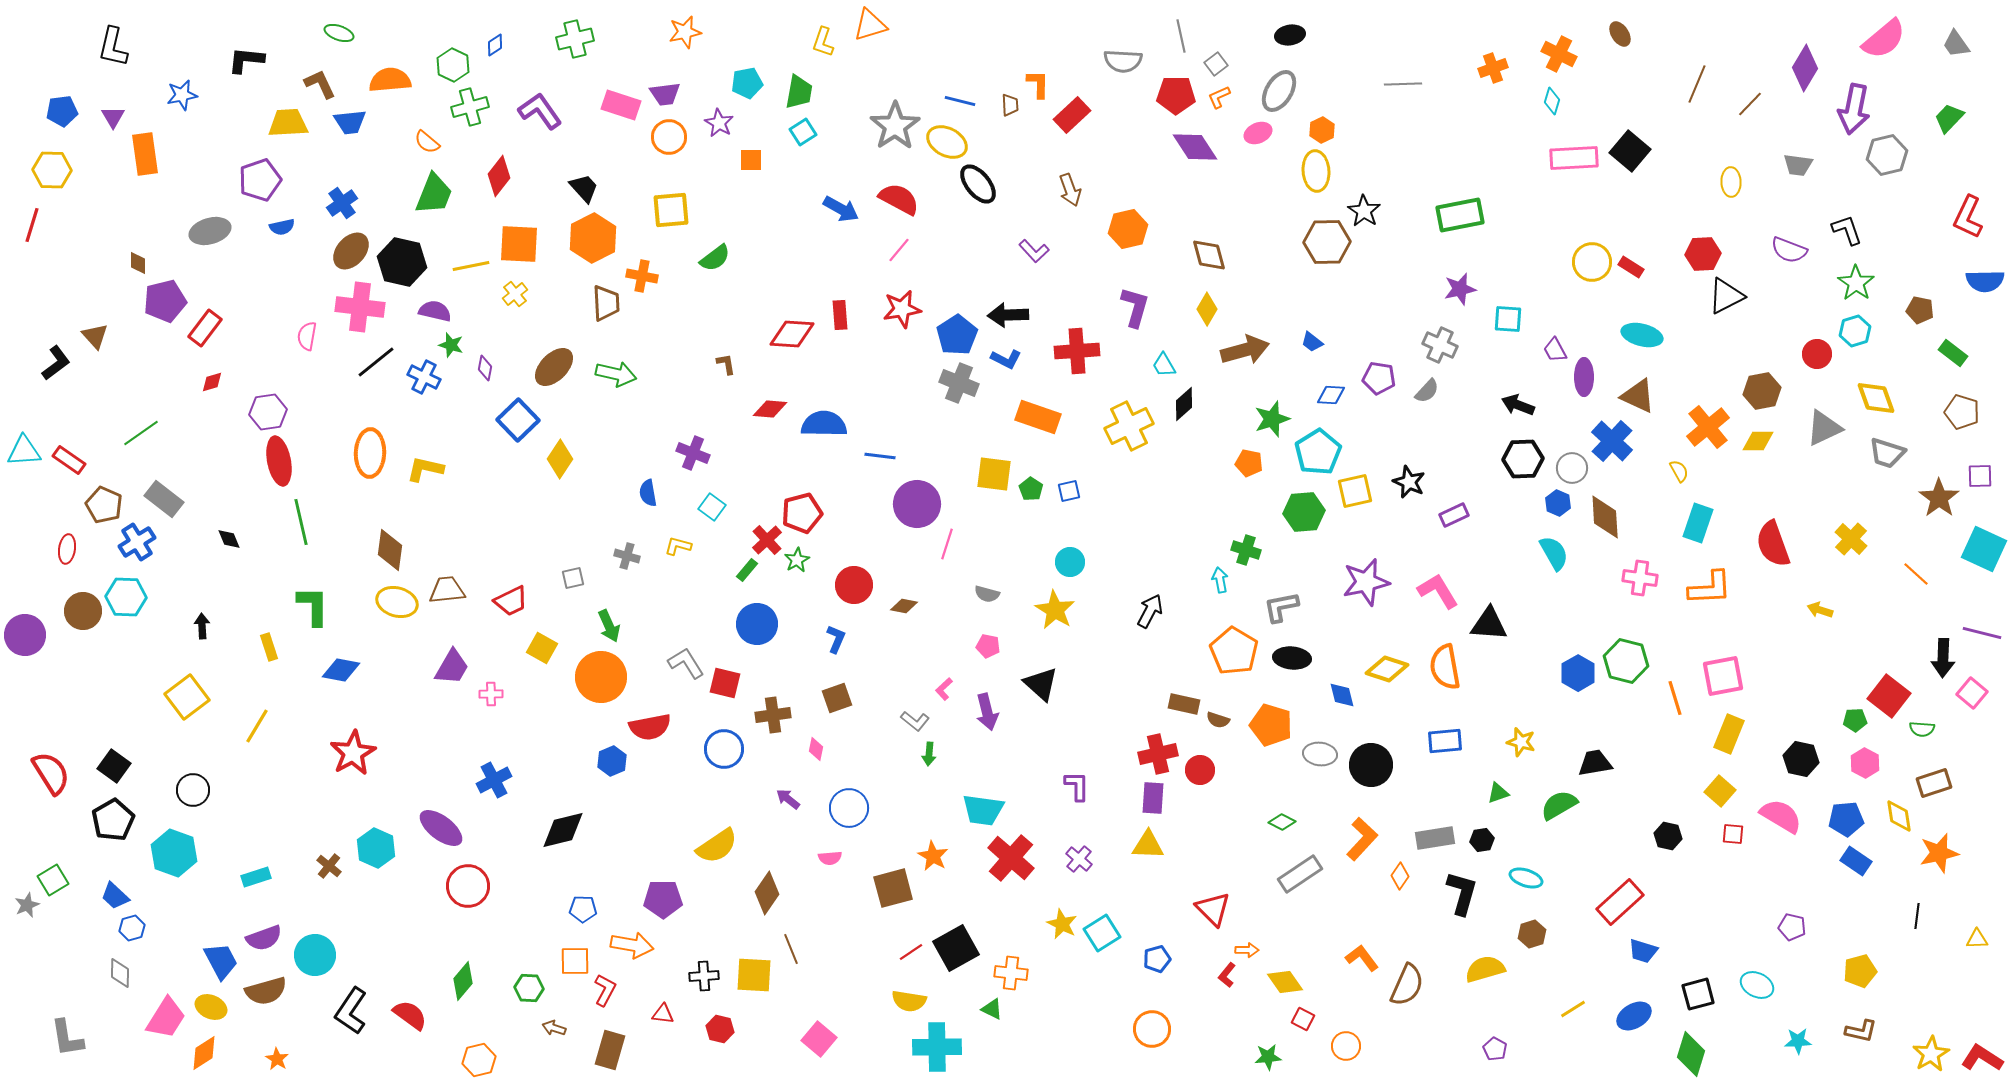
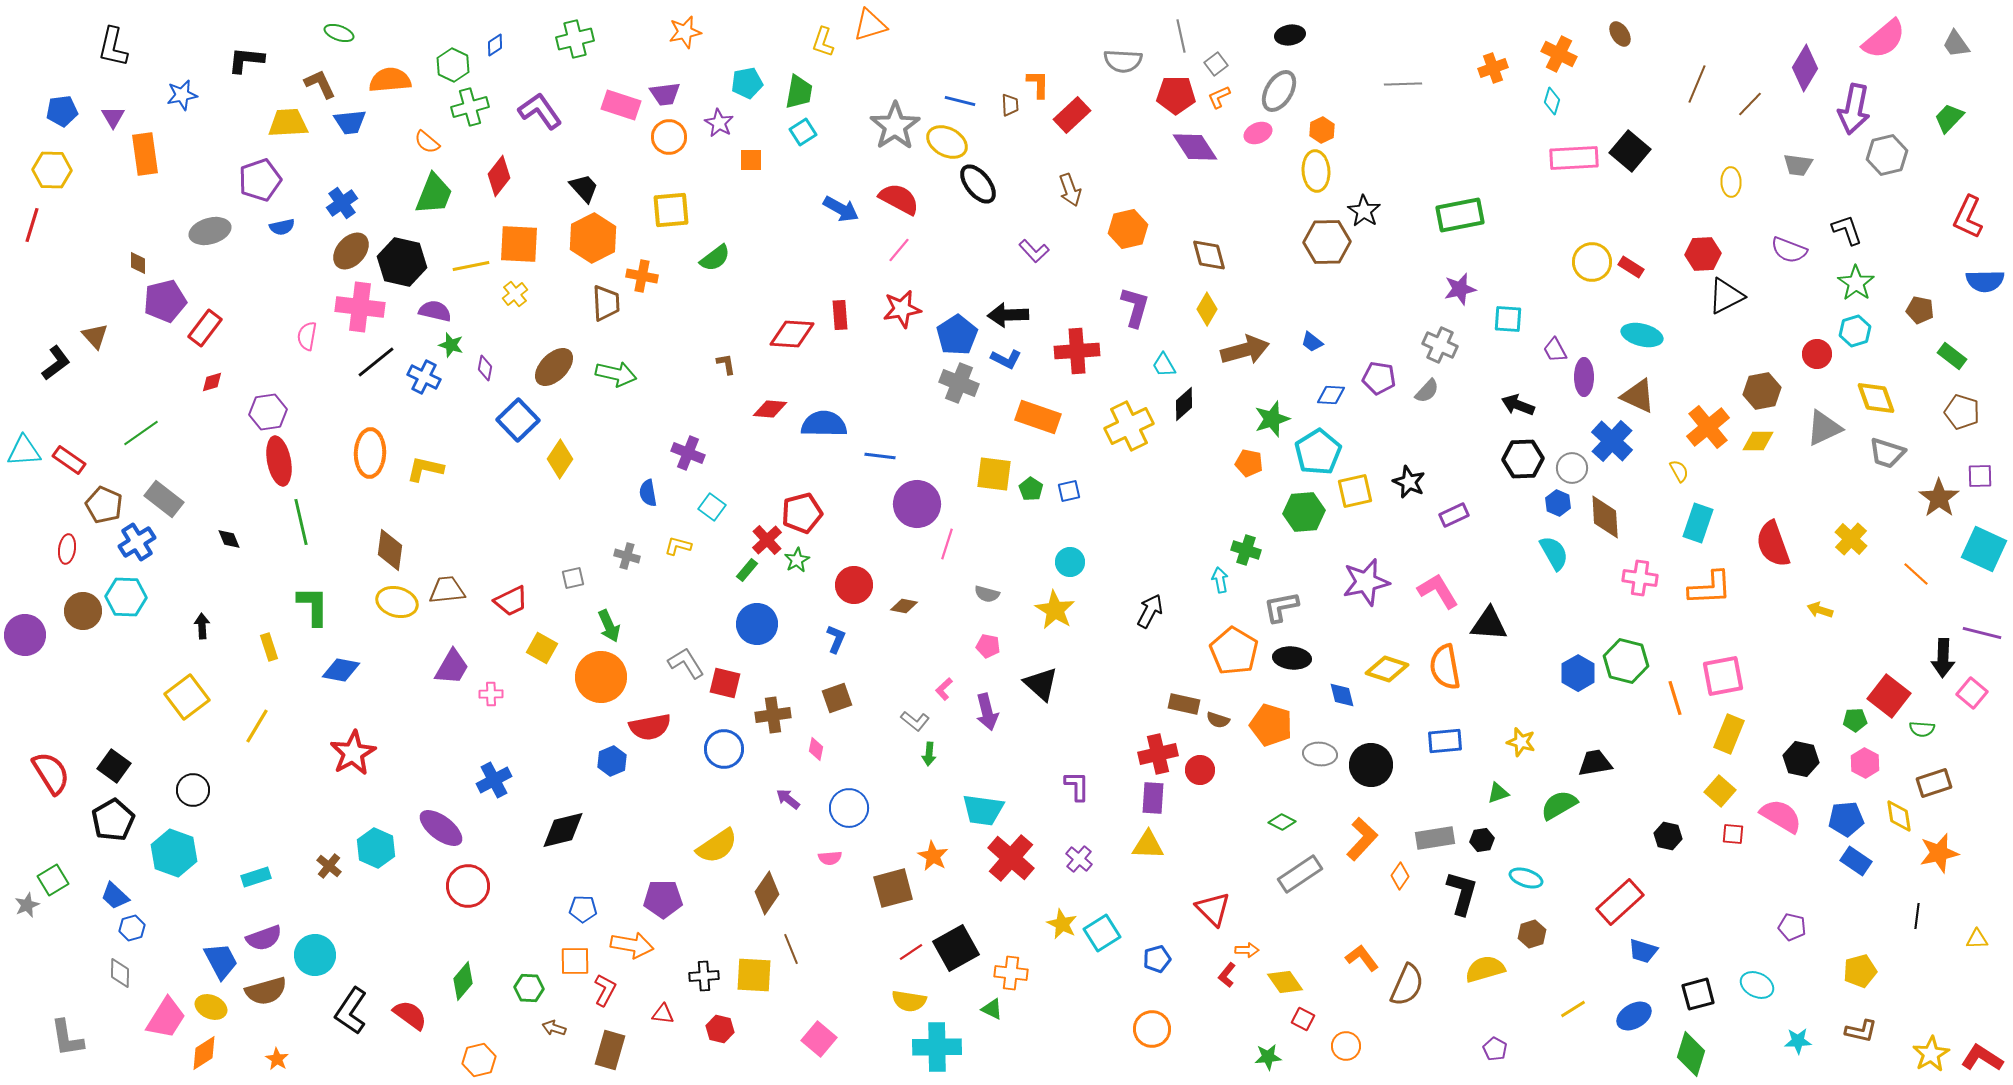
green rectangle at (1953, 353): moved 1 px left, 3 px down
purple cross at (693, 453): moved 5 px left
